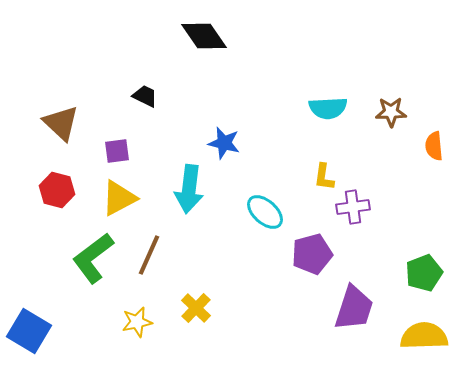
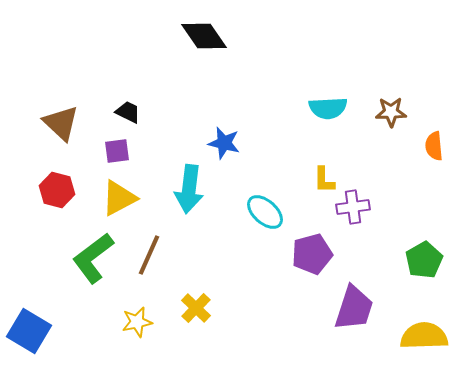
black trapezoid: moved 17 px left, 16 px down
yellow L-shape: moved 3 px down; rotated 8 degrees counterclockwise
green pentagon: moved 13 px up; rotated 9 degrees counterclockwise
